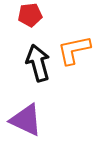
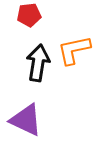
red pentagon: moved 1 px left
black arrow: rotated 24 degrees clockwise
